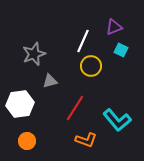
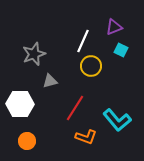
white hexagon: rotated 8 degrees clockwise
orange L-shape: moved 3 px up
